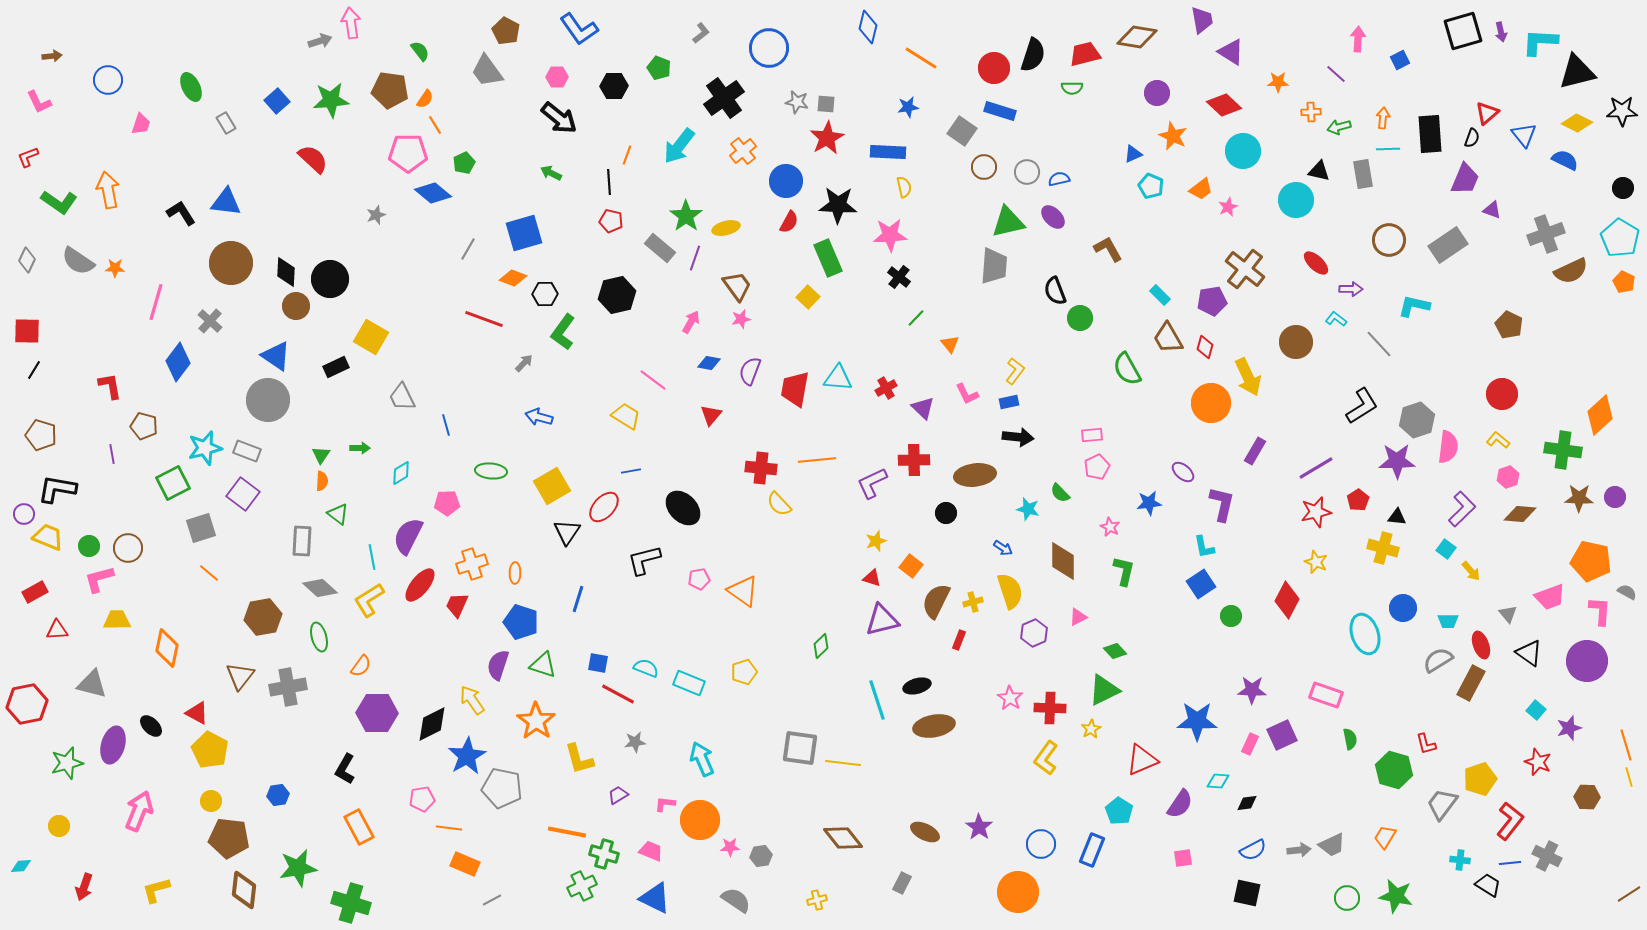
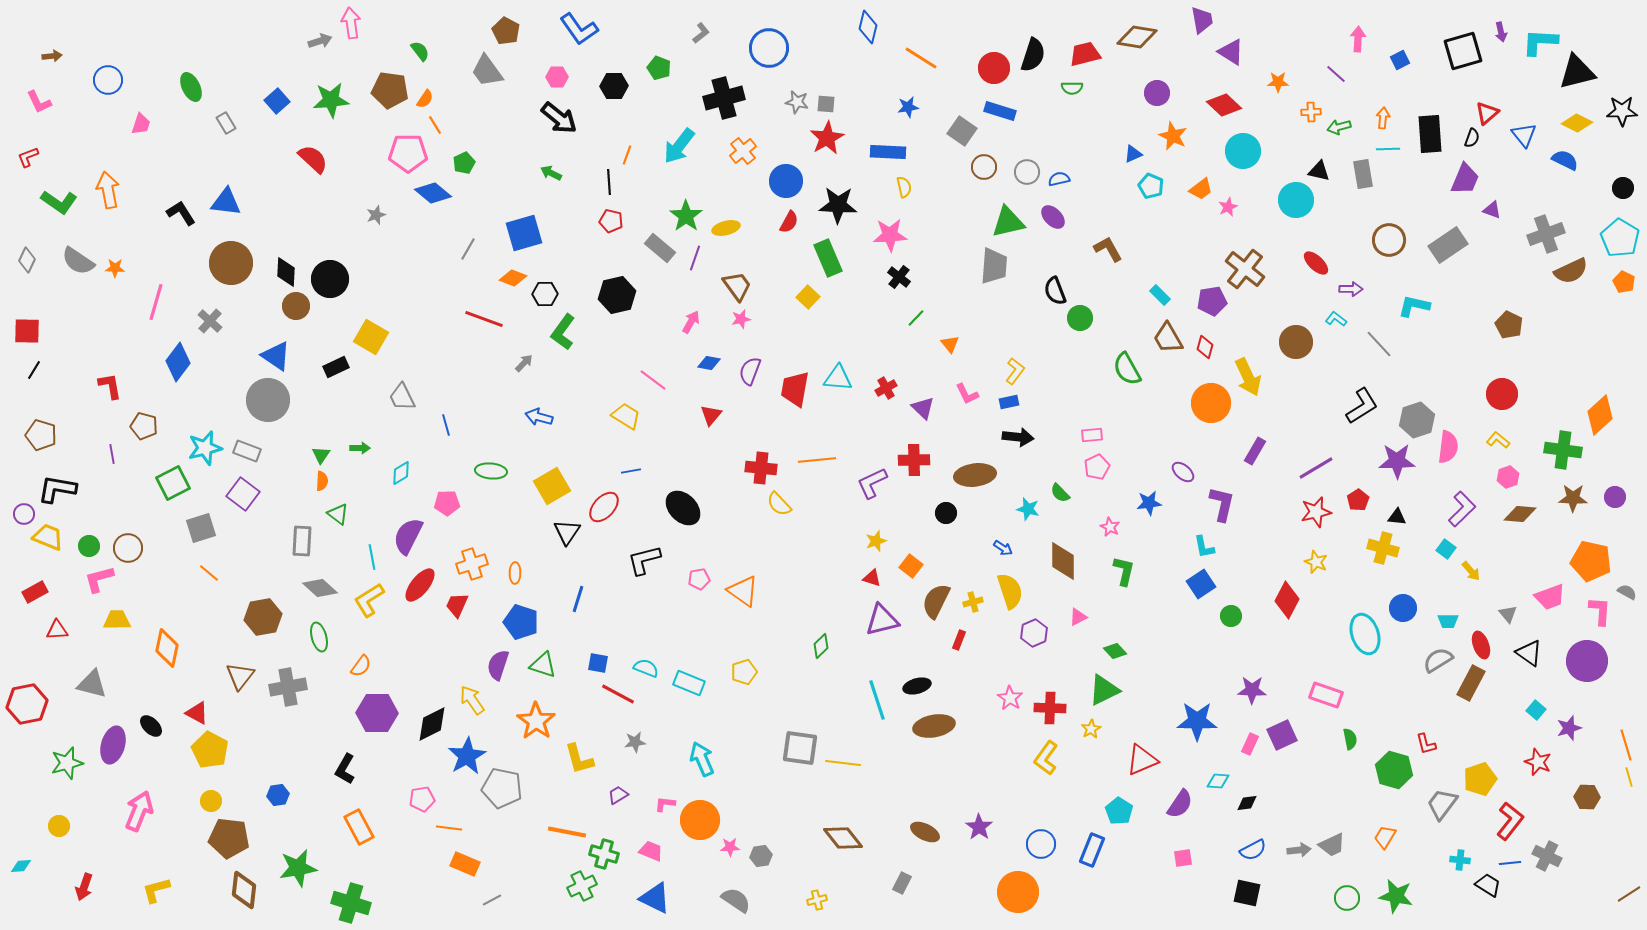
black square at (1463, 31): moved 20 px down
black cross at (724, 98): rotated 21 degrees clockwise
brown star at (1579, 498): moved 6 px left
